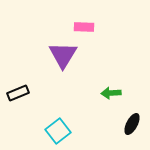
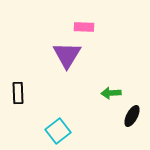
purple triangle: moved 4 px right
black rectangle: rotated 70 degrees counterclockwise
black ellipse: moved 8 px up
